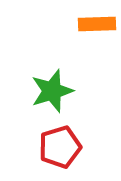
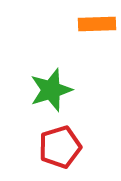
green star: moved 1 px left, 1 px up
